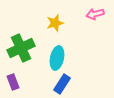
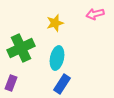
purple rectangle: moved 2 px left, 1 px down; rotated 42 degrees clockwise
